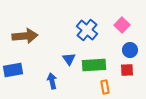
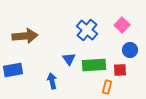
red square: moved 7 px left
orange rectangle: moved 2 px right; rotated 24 degrees clockwise
